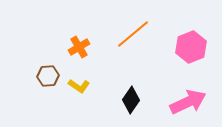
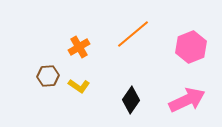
pink arrow: moved 1 px left, 2 px up
